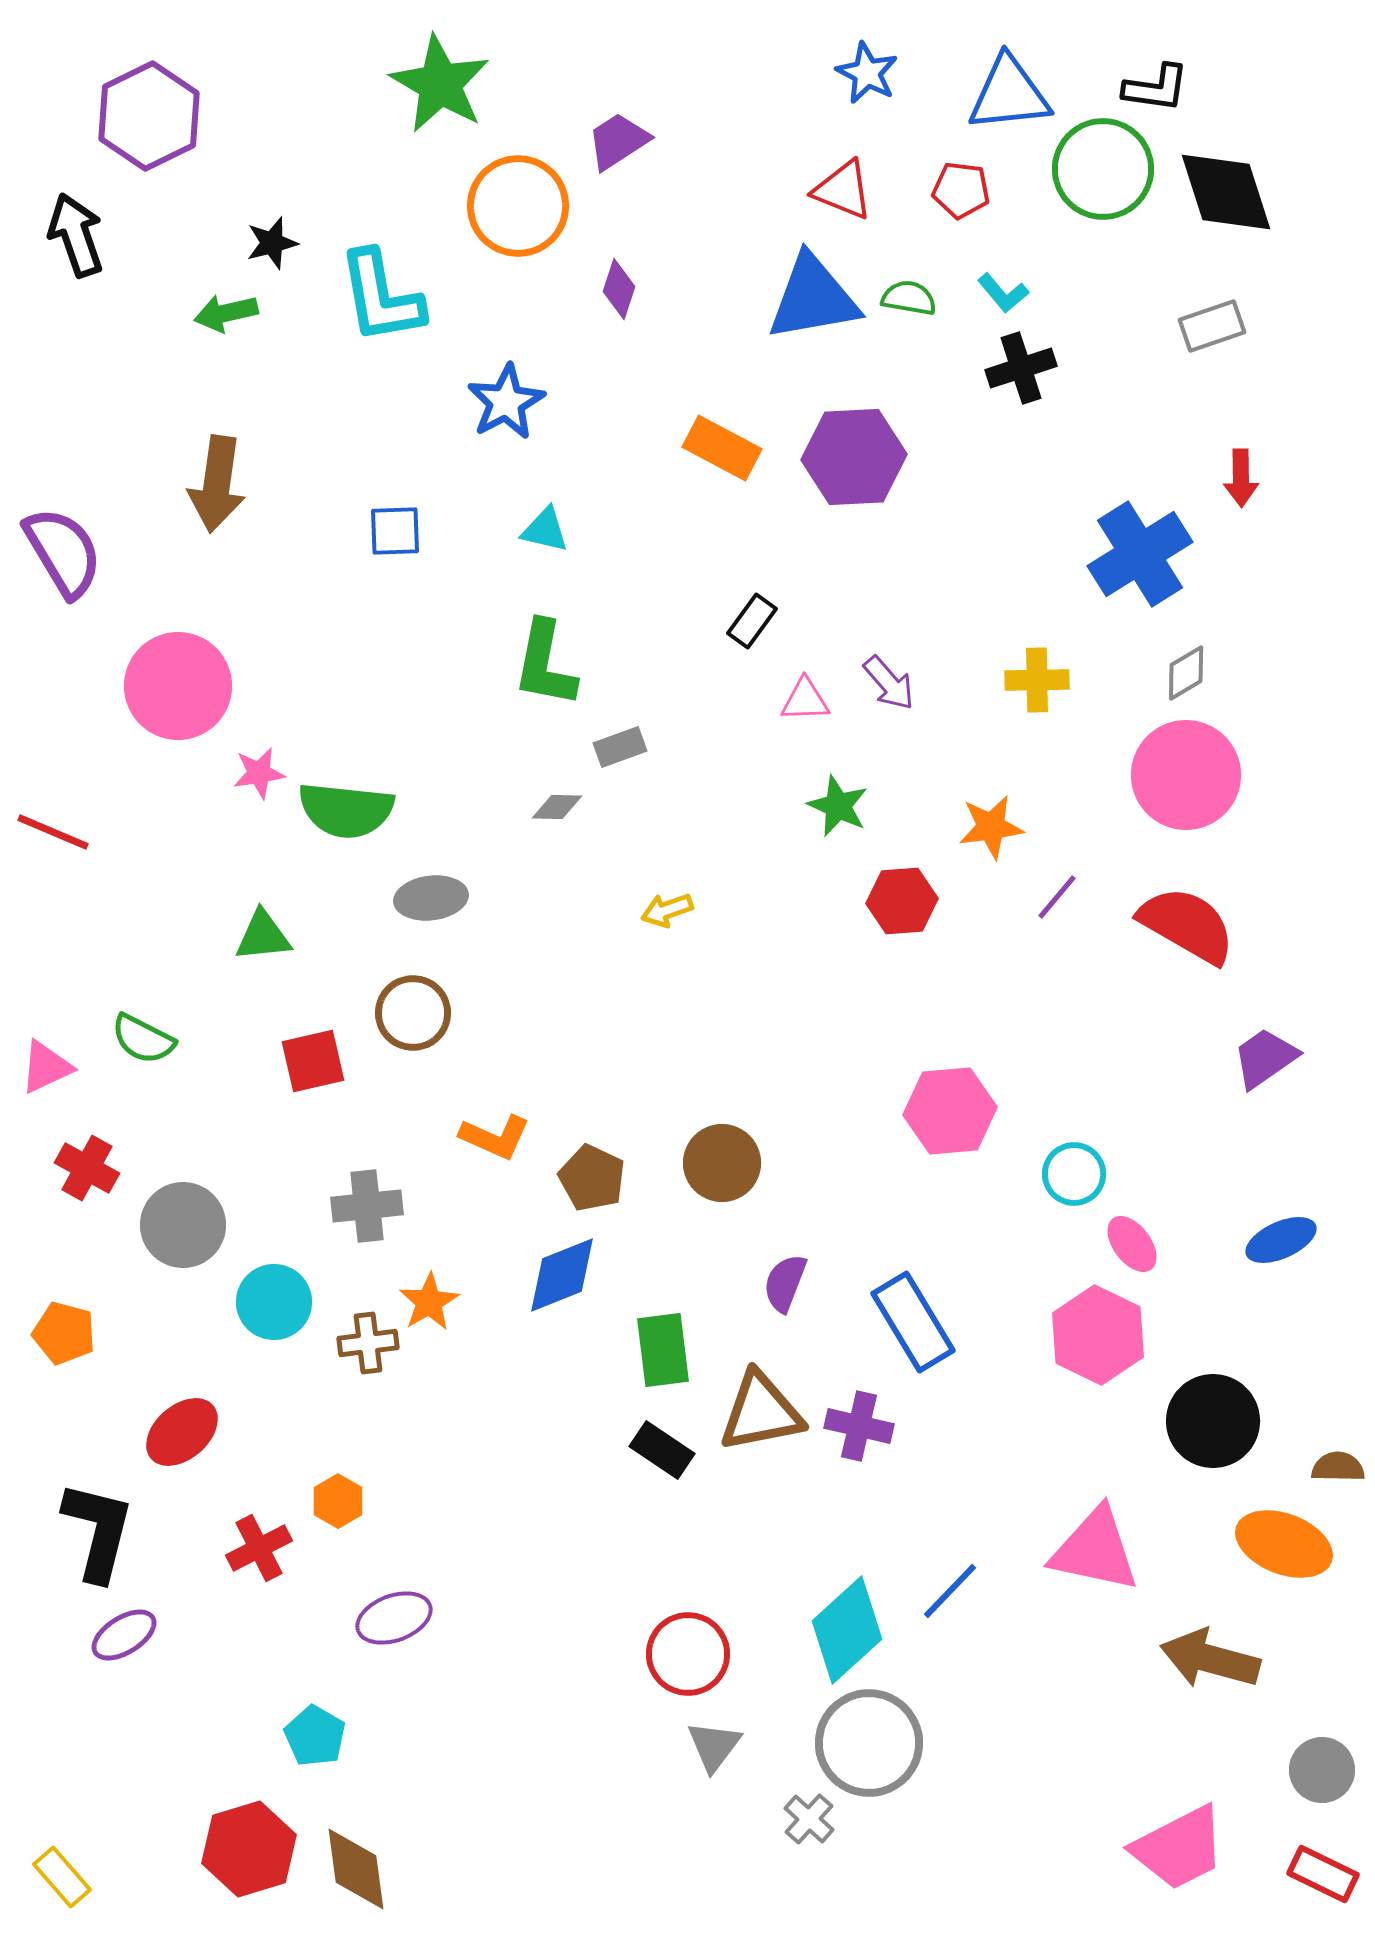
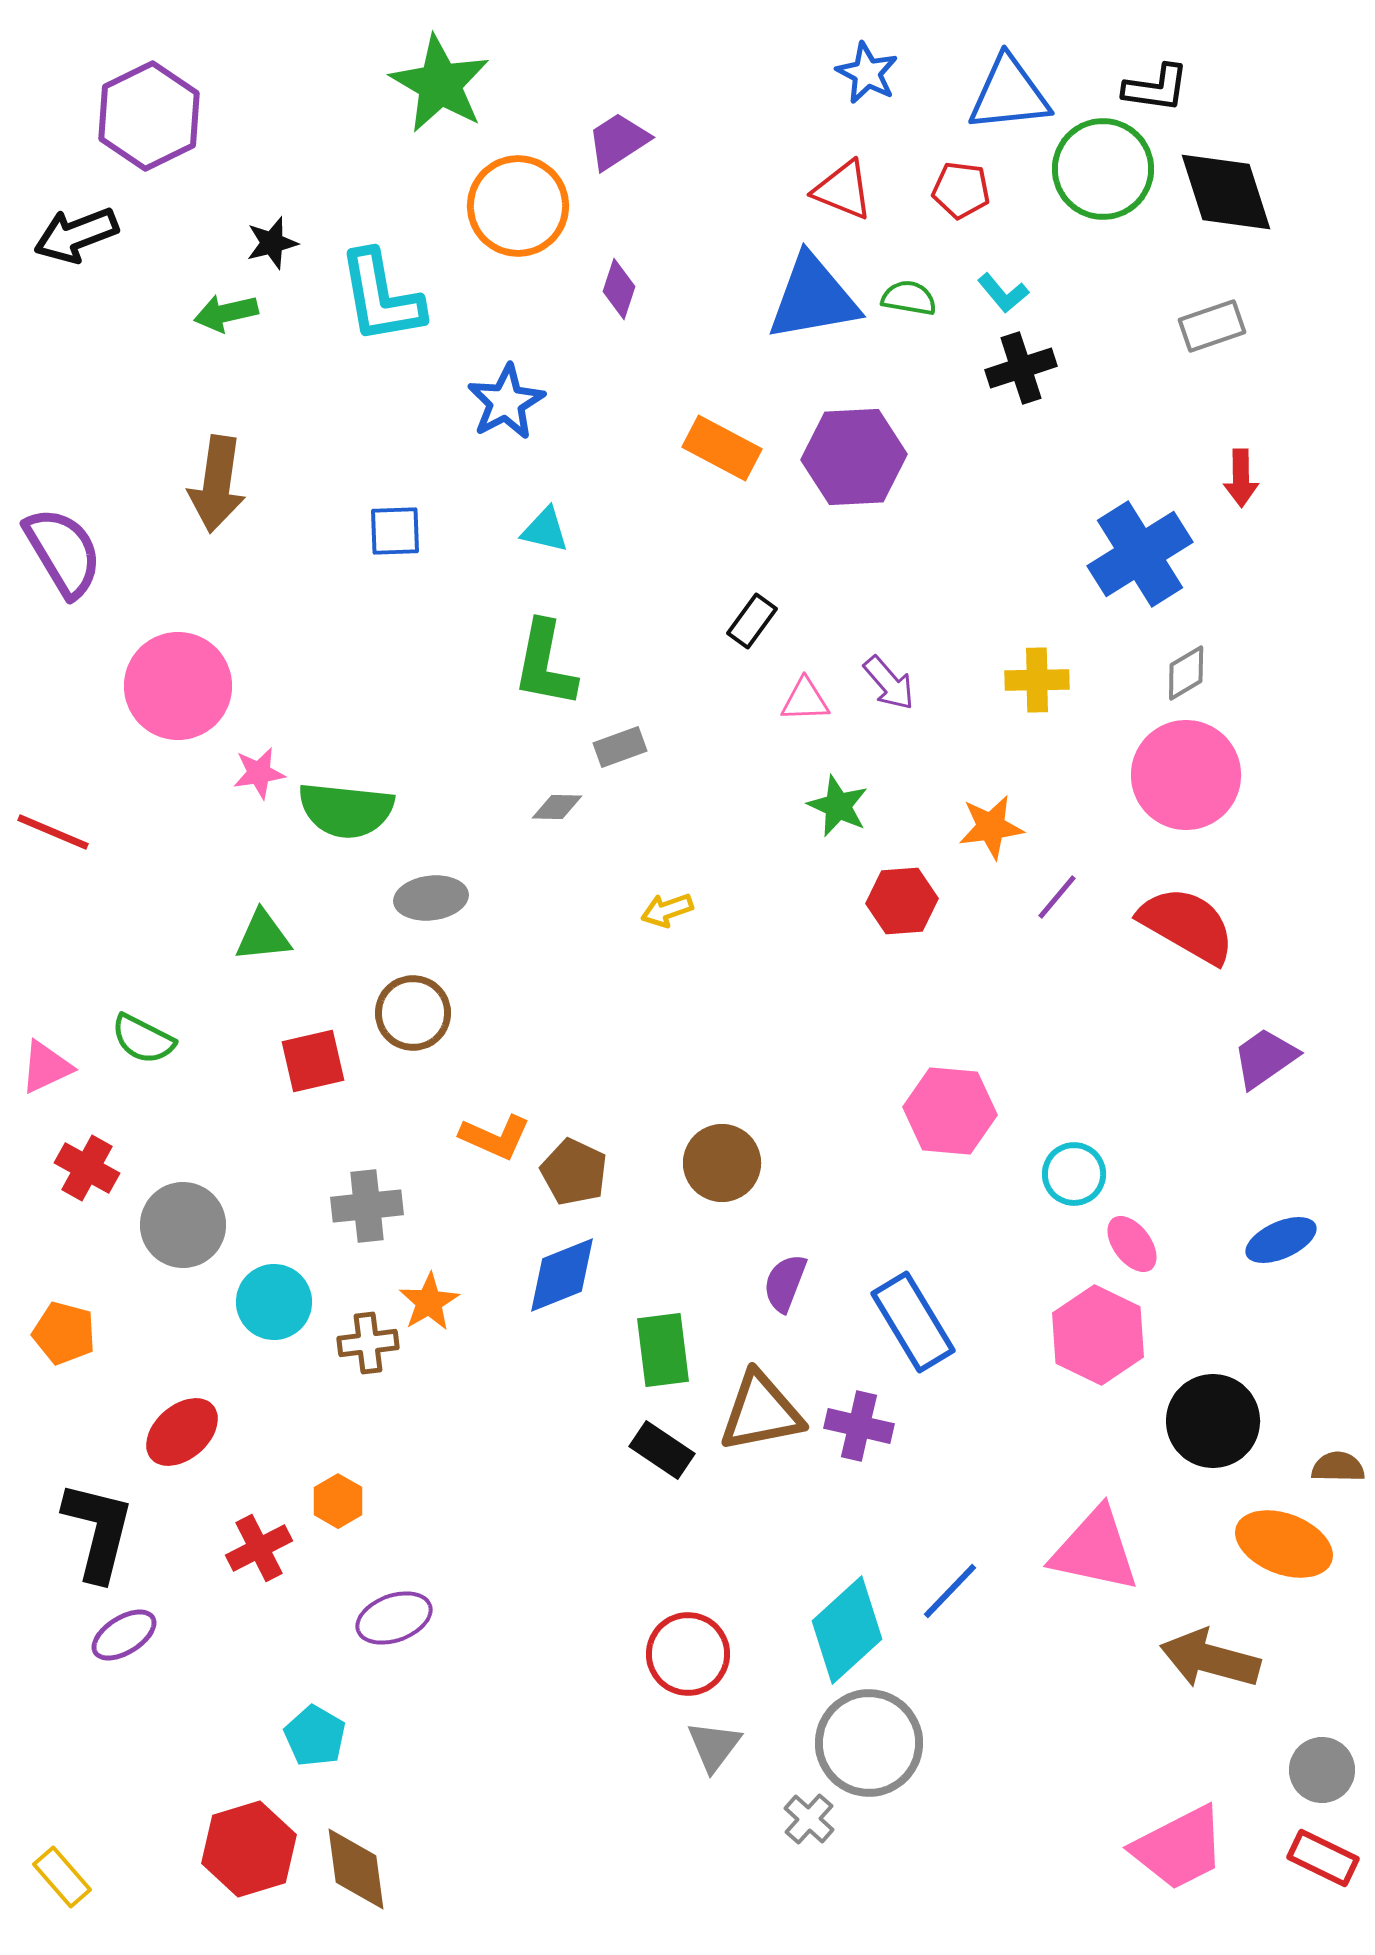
black arrow at (76, 235): rotated 92 degrees counterclockwise
pink hexagon at (950, 1111): rotated 10 degrees clockwise
brown pentagon at (592, 1178): moved 18 px left, 6 px up
red rectangle at (1323, 1874): moved 16 px up
